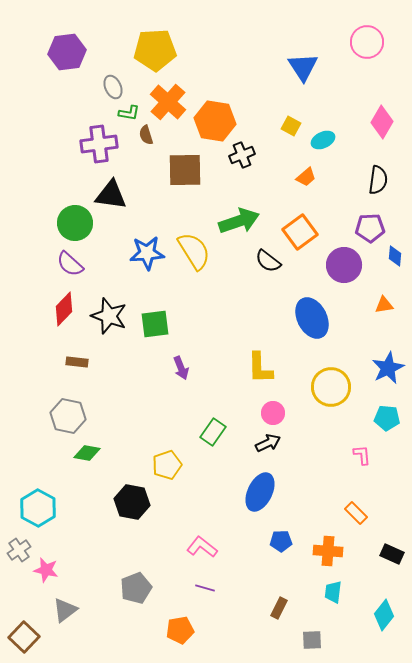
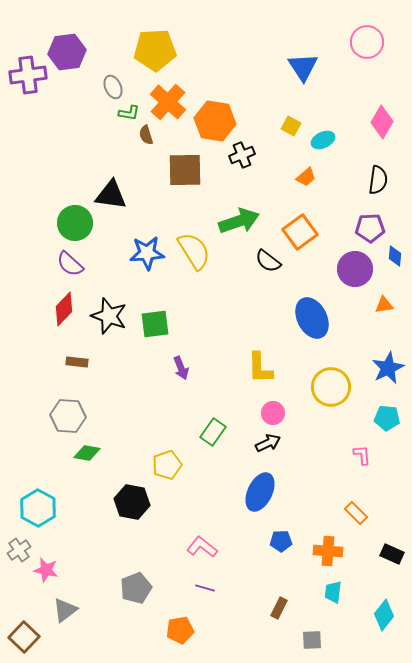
purple cross at (99, 144): moved 71 px left, 69 px up
purple circle at (344, 265): moved 11 px right, 4 px down
gray hexagon at (68, 416): rotated 8 degrees counterclockwise
